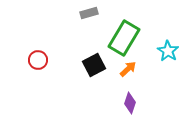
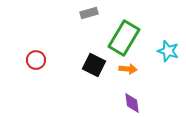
cyan star: rotated 15 degrees counterclockwise
red circle: moved 2 px left
black square: rotated 35 degrees counterclockwise
orange arrow: rotated 48 degrees clockwise
purple diamond: moved 2 px right; rotated 25 degrees counterclockwise
